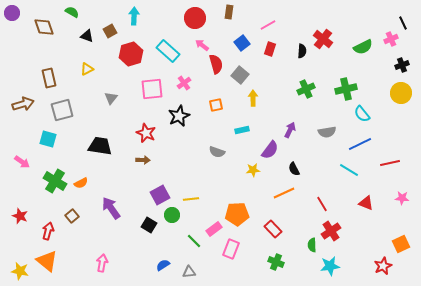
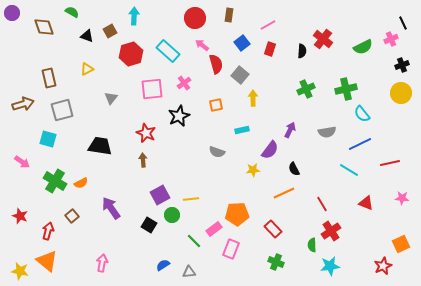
brown rectangle at (229, 12): moved 3 px down
brown arrow at (143, 160): rotated 96 degrees counterclockwise
